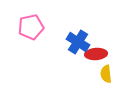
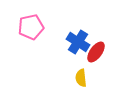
red ellipse: moved 2 px up; rotated 50 degrees counterclockwise
yellow semicircle: moved 25 px left, 4 px down
